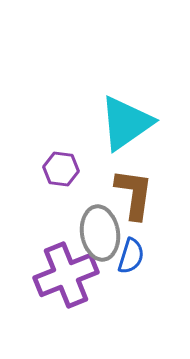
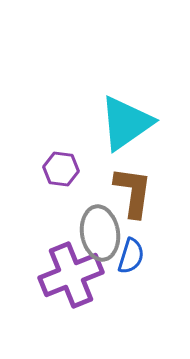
brown L-shape: moved 1 px left, 2 px up
purple cross: moved 5 px right
